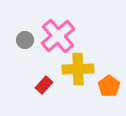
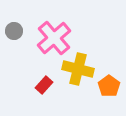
pink cross: moved 4 px left, 2 px down
gray circle: moved 11 px left, 9 px up
yellow cross: rotated 16 degrees clockwise
